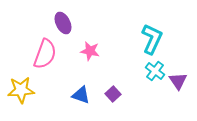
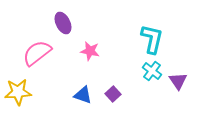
cyan L-shape: rotated 12 degrees counterclockwise
pink semicircle: moved 8 px left, 1 px up; rotated 148 degrees counterclockwise
cyan cross: moved 3 px left
yellow star: moved 3 px left, 2 px down
blue triangle: moved 2 px right
